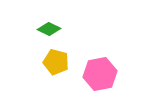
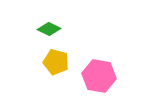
pink hexagon: moved 1 px left, 2 px down; rotated 20 degrees clockwise
